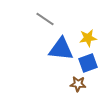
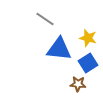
yellow star: rotated 24 degrees clockwise
blue triangle: moved 2 px left
blue square: rotated 12 degrees counterclockwise
